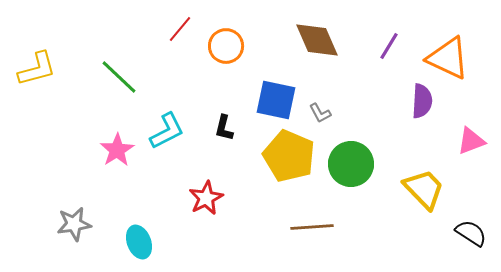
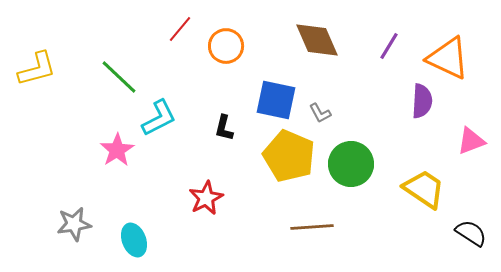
cyan L-shape: moved 8 px left, 13 px up
yellow trapezoid: rotated 12 degrees counterclockwise
cyan ellipse: moved 5 px left, 2 px up
